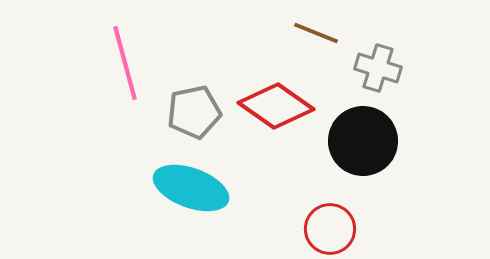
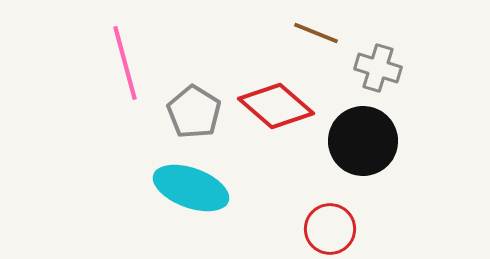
red diamond: rotated 6 degrees clockwise
gray pentagon: rotated 28 degrees counterclockwise
